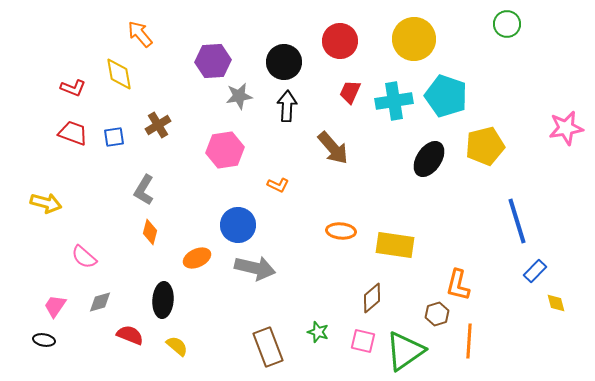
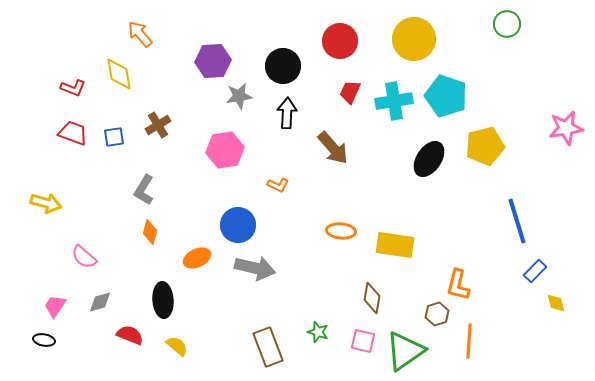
black circle at (284, 62): moved 1 px left, 4 px down
black arrow at (287, 106): moved 7 px down
brown diamond at (372, 298): rotated 40 degrees counterclockwise
black ellipse at (163, 300): rotated 8 degrees counterclockwise
